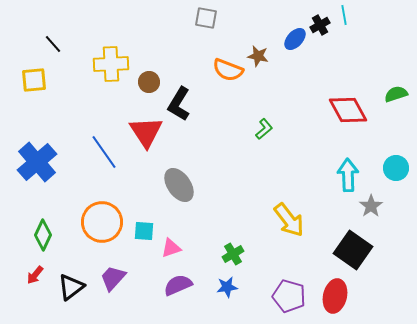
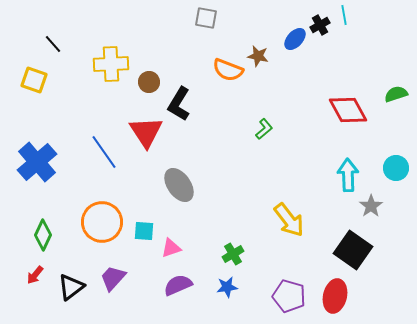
yellow square: rotated 24 degrees clockwise
